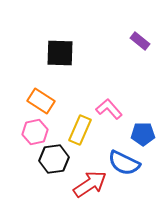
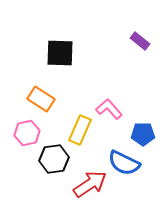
orange rectangle: moved 2 px up
pink hexagon: moved 8 px left, 1 px down
